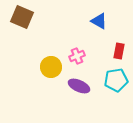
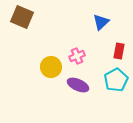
blue triangle: moved 2 px right, 1 px down; rotated 48 degrees clockwise
cyan pentagon: rotated 20 degrees counterclockwise
purple ellipse: moved 1 px left, 1 px up
